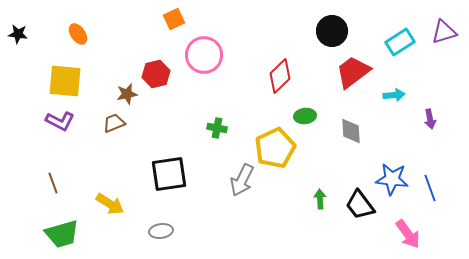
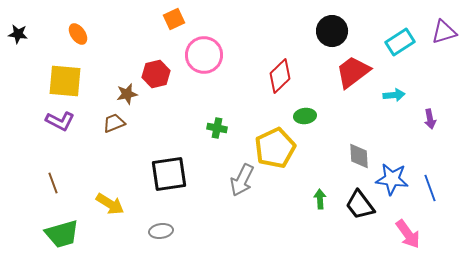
gray diamond: moved 8 px right, 25 px down
